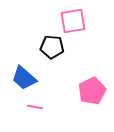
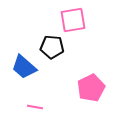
pink square: moved 1 px up
blue trapezoid: moved 11 px up
pink pentagon: moved 1 px left, 3 px up
